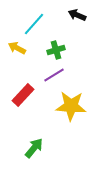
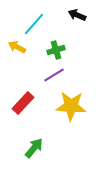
yellow arrow: moved 1 px up
red rectangle: moved 8 px down
